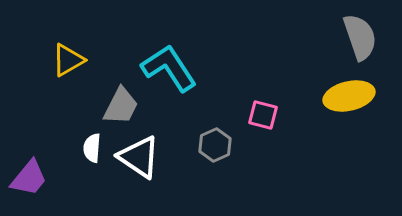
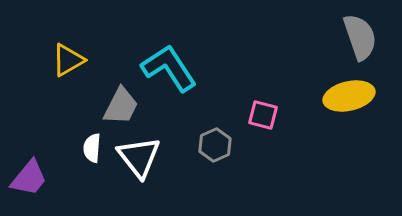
white triangle: rotated 18 degrees clockwise
